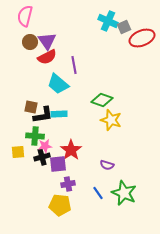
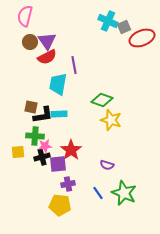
cyan trapezoid: rotated 60 degrees clockwise
